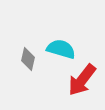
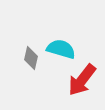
gray diamond: moved 3 px right, 1 px up
